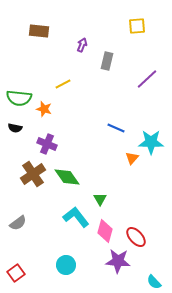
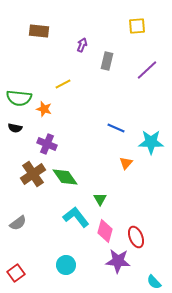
purple line: moved 9 px up
orange triangle: moved 6 px left, 5 px down
green diamond: moved 2 px left
red ellipse: rotated 20 degrees clockwise
